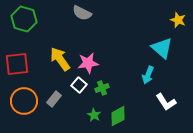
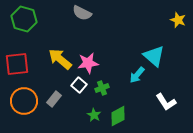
cyan triangle: moved 8 px left, 8 px down
yellow arrow: rotated 15 degrees counterclockwise
cyan arrow: moved 11 px left; rotated 18 degrees clockwise
